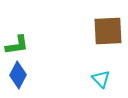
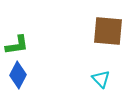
brown square: rotated 8 degrees clockwise
